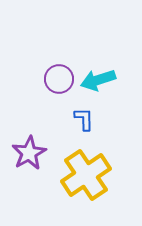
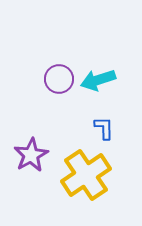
blue L-shape: moved 20 px right, 9 px down
purple star: moved 2 px right, 2 px down
